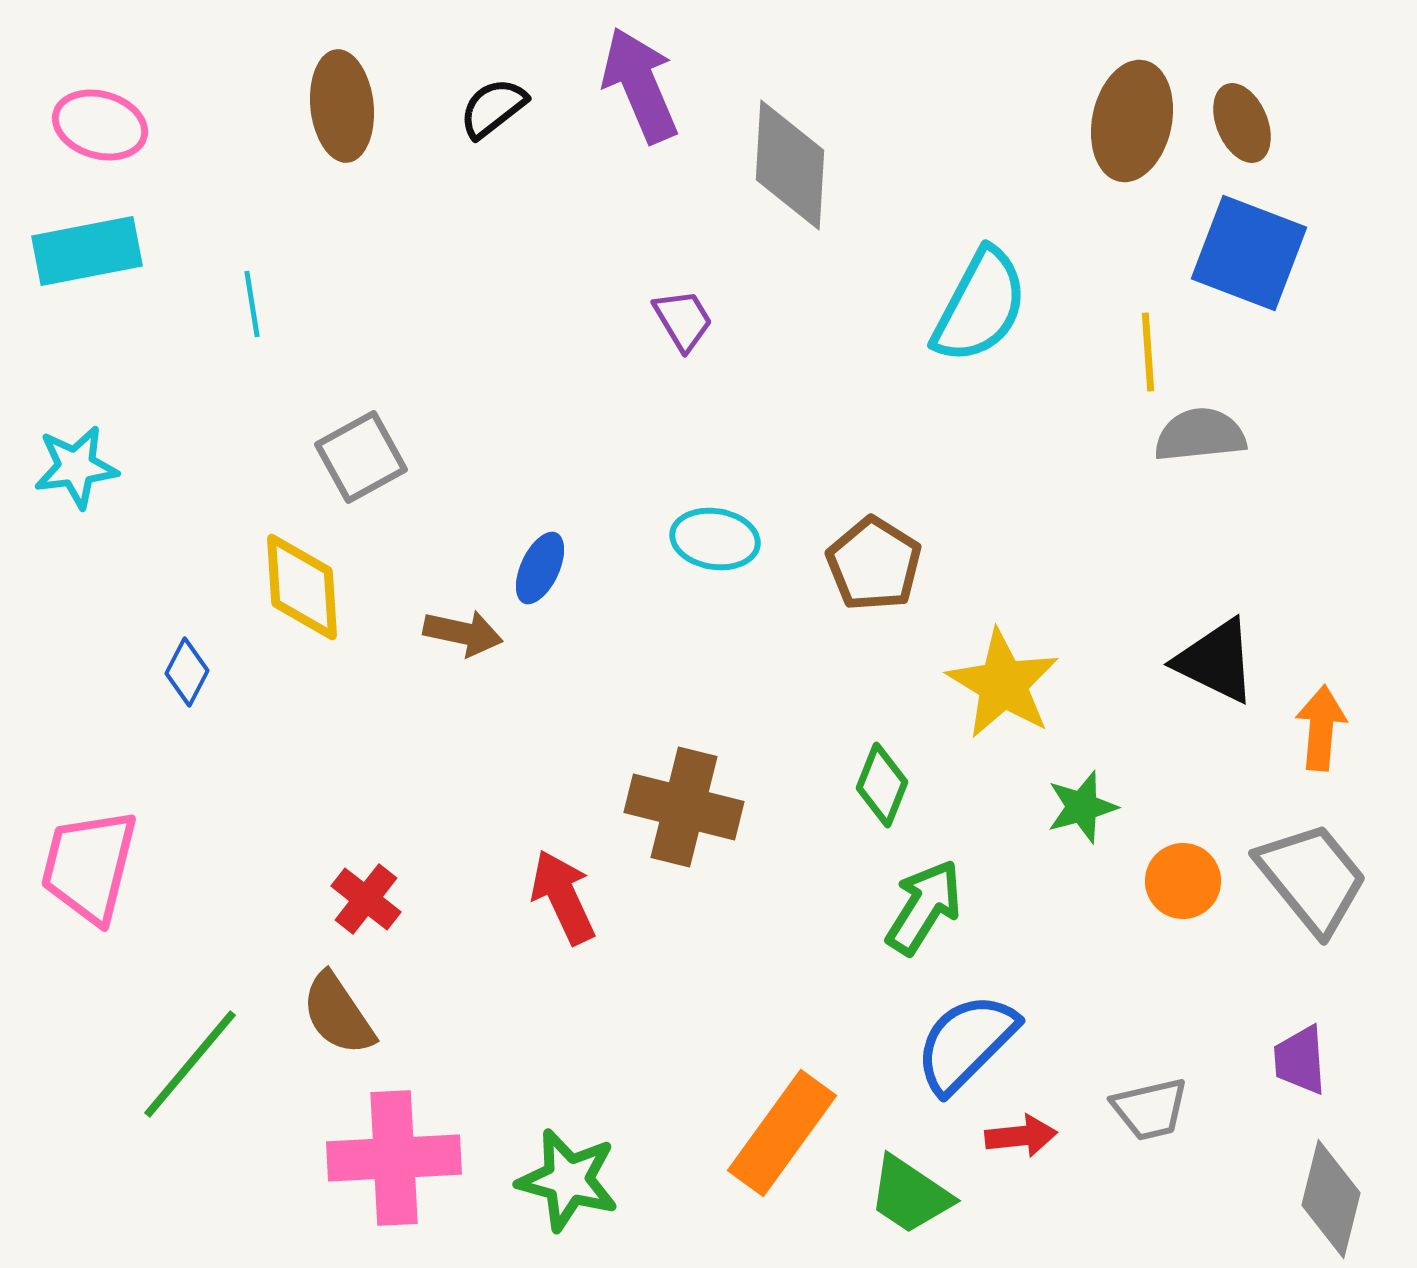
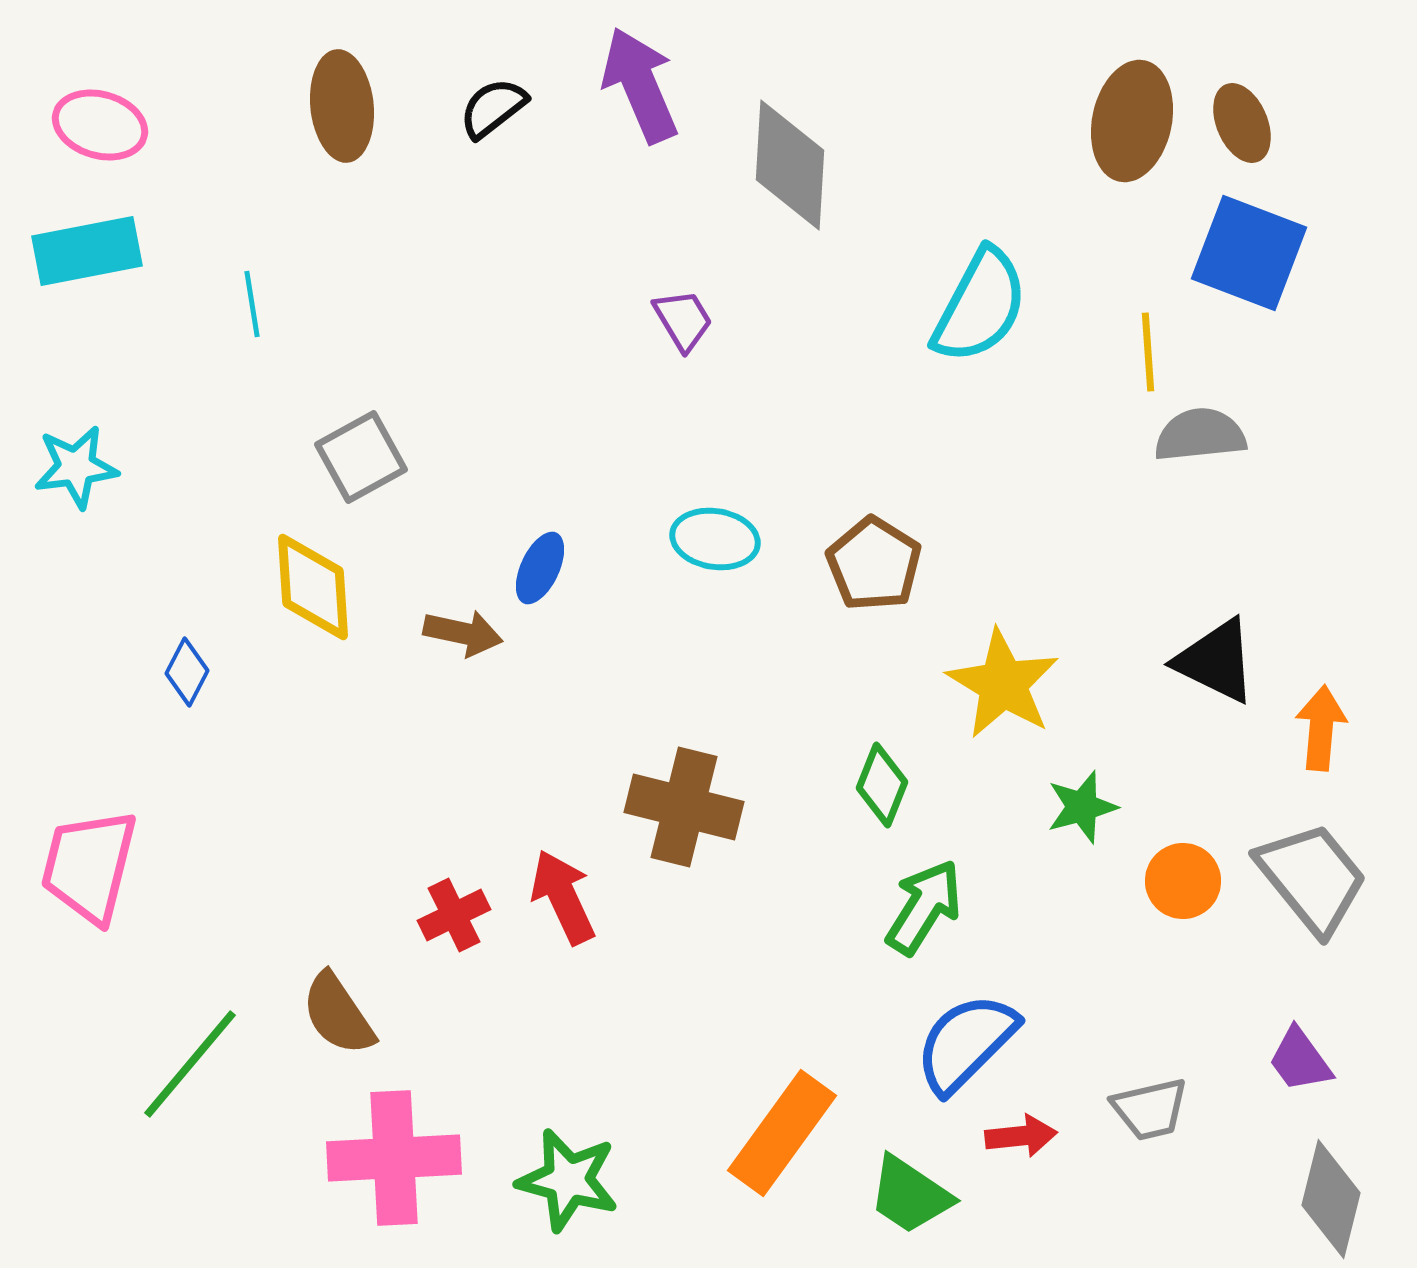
yellow diamond at (302, 587): moved 11 px right
red cross at (366, 899): moved 88 px right, 16 px down; rotated 26 degrees clockwise
purple trapezoid at (1300, 1060): rotated 32 degrees counterclockwise
